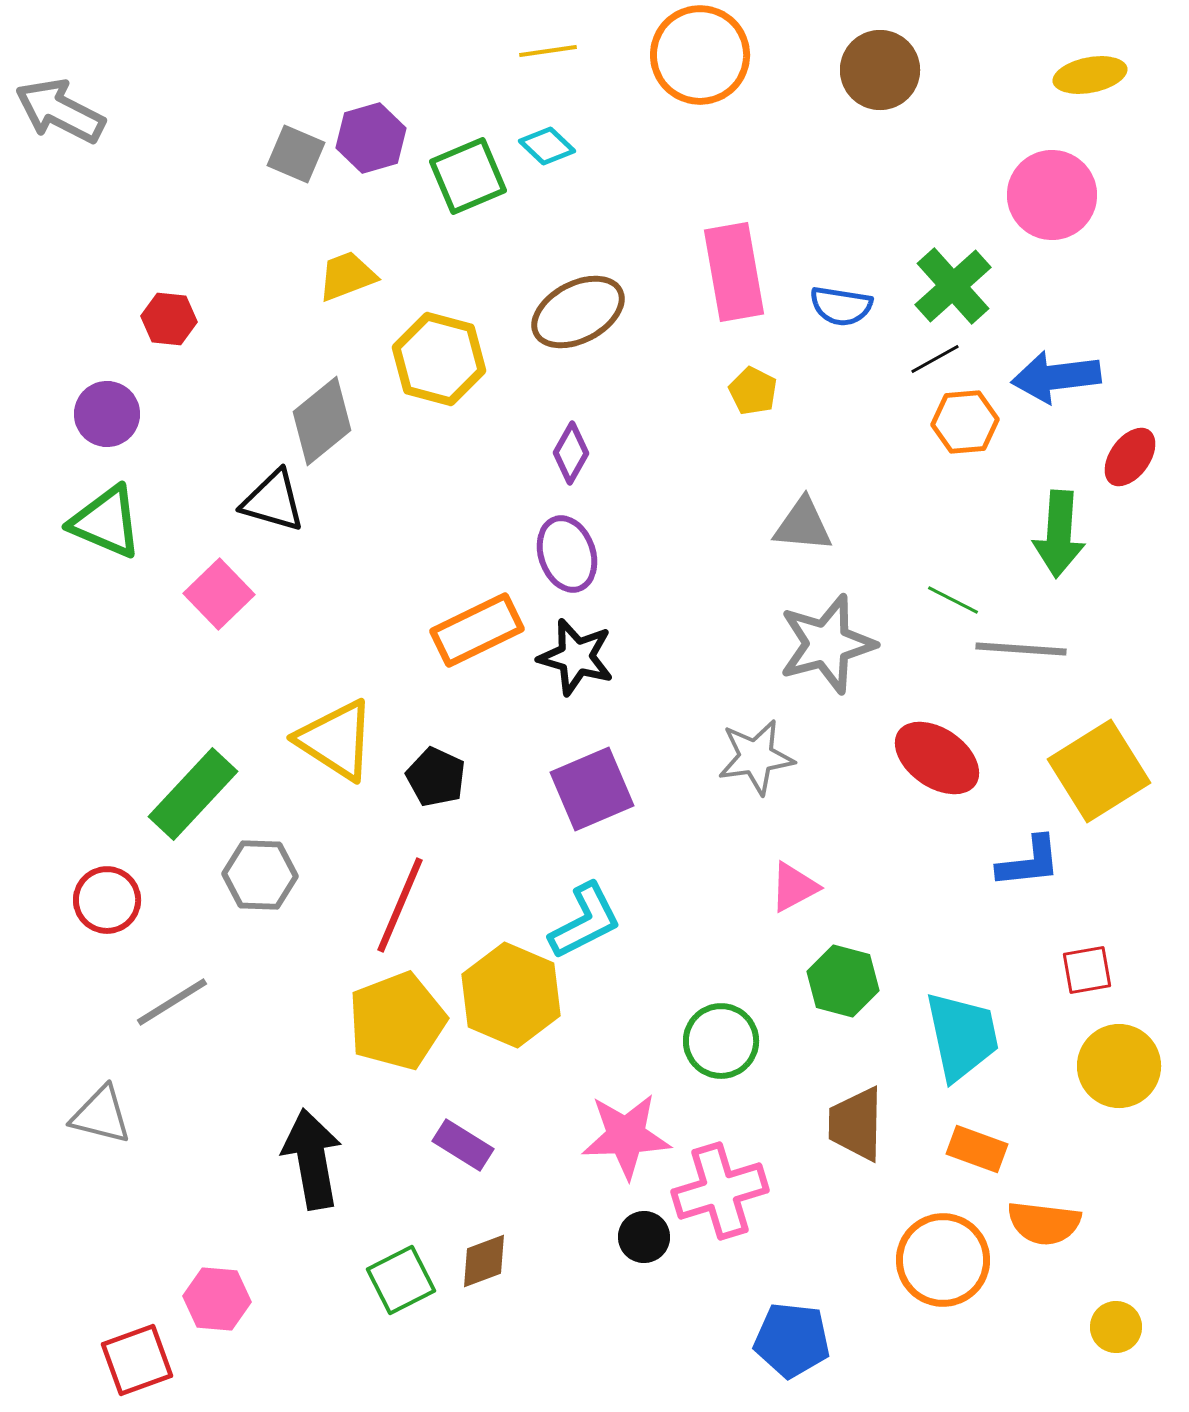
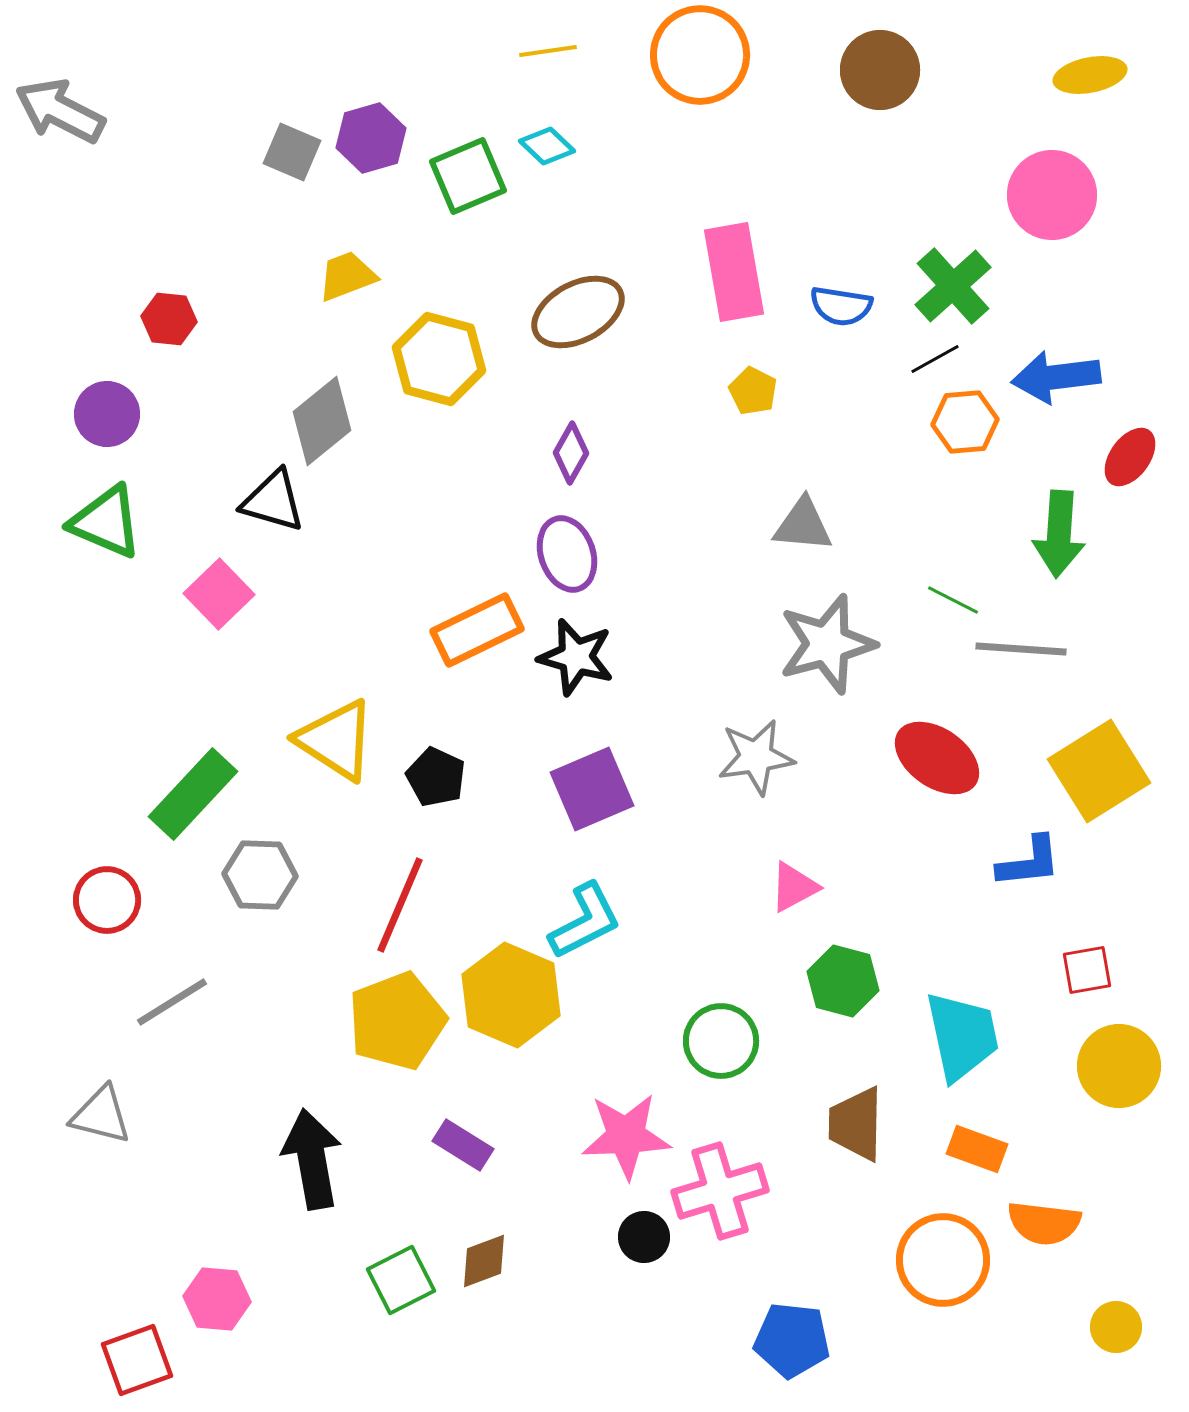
gray square at (296, 154): moved 4 px left, 2 px up
